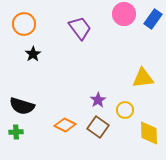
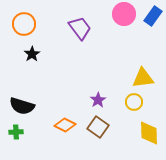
blue rectangle: moved 3 px up
black star: moved 1 px left
yellow circle: moved 9 px right, 8 px up
